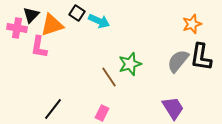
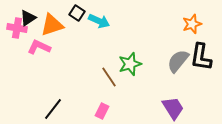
black triangle: moved 3 px left, 3 px down; rotated 12 degrees clockwise
pink L-shape: rotated 105 degrees clockwise
pink rectangle: moved 2 px up
